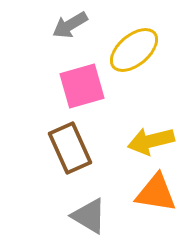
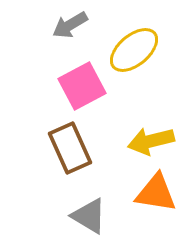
pink square: rotated 12 degrees counterclockwise
